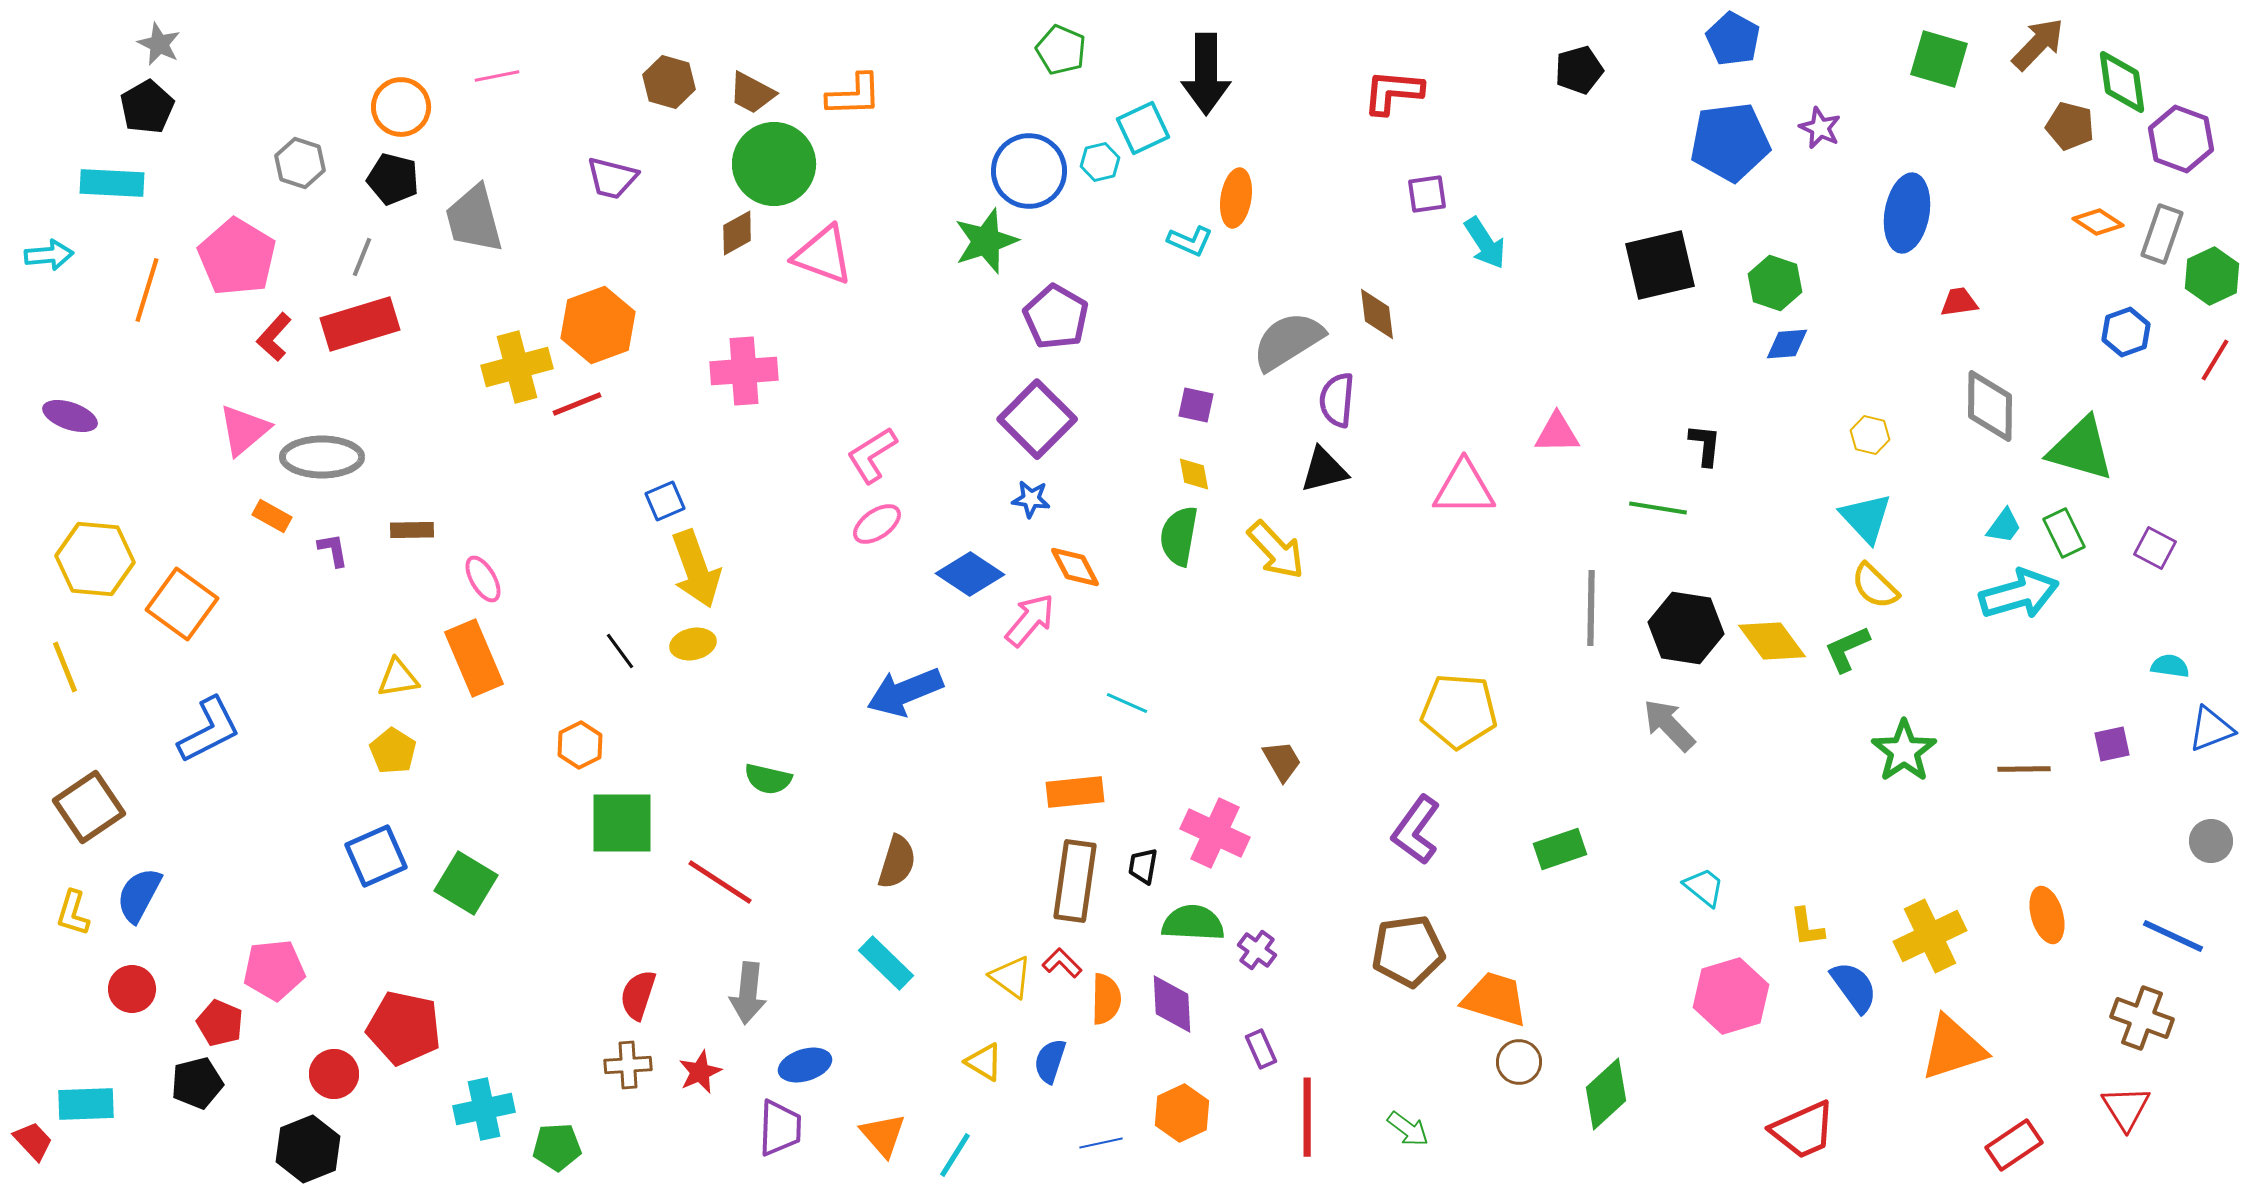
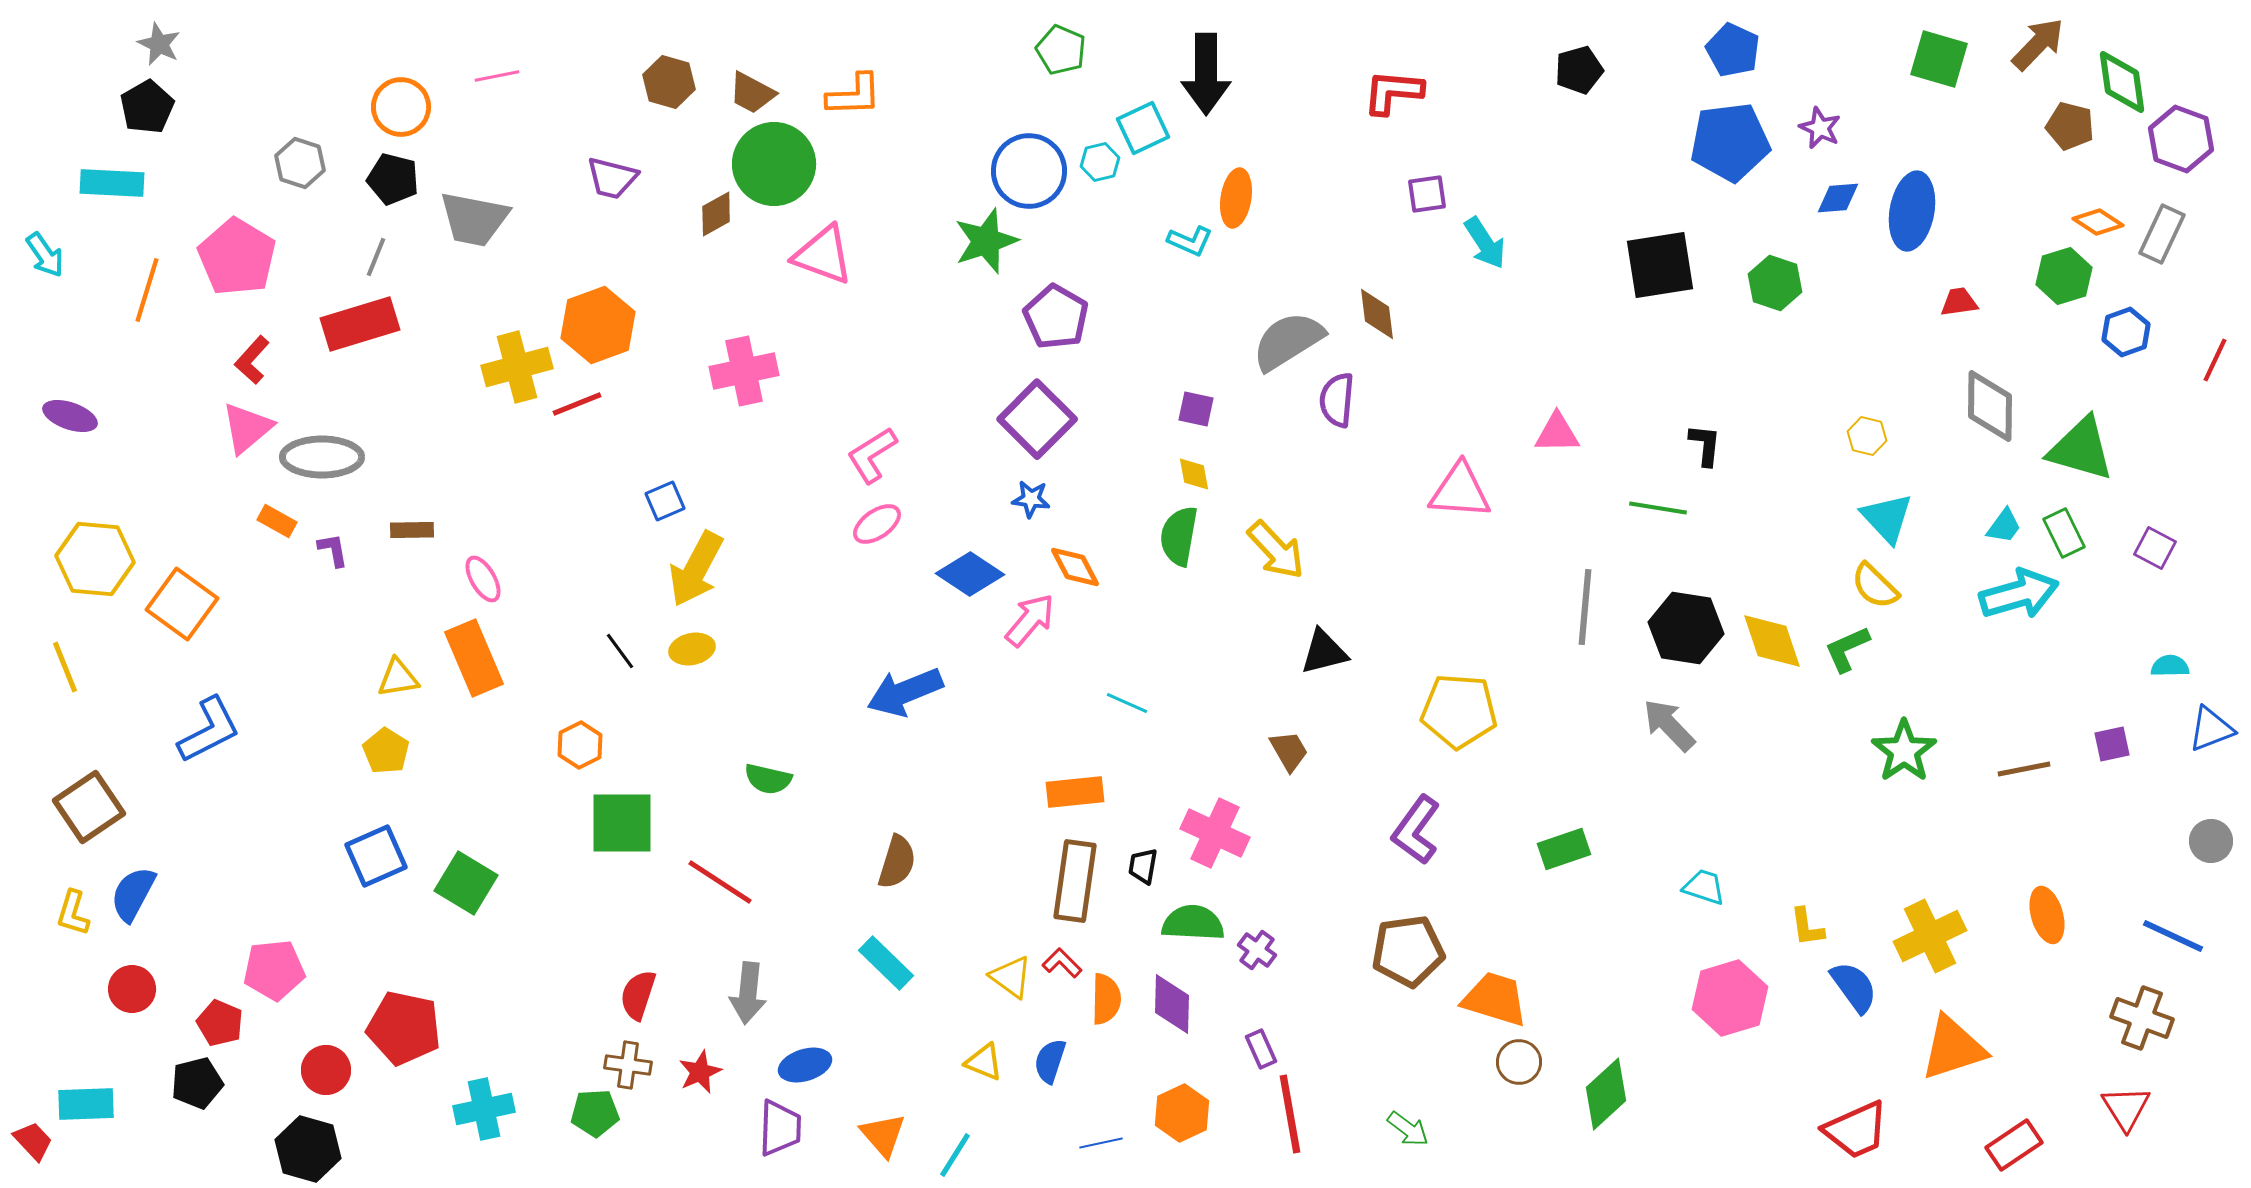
blue pentagon at (1733, 39): moved 11 px down; rotated 4 degrees counterclockwise
blue ellipse at (1907, 213): moved 5 px right, 2 px up
gray trapezoid at (474, 219): rotated 64 degrees counterclockwise
brown diamond at (737, 233): moved 21 px left, 19 px up
gray rectangle at (2162, 234): rotated 6 degrees clockwise
cyan arrow at (49, 255): moved 4 px left; rotated 60 degrees clockwise
gray line at (362, 257): moved 14 px right
black square at (1660, 265): rotated 4 degrees clockwise
green hexagon at (2212, 276): moved 148 px left; rotated 8 degrees clockwise
red L-shape at (274, 337): moved 22 px left, 23 px down
blue diamond at (1787, 344): moved 51 px right, 146 px up
red line at (2215, 360): rotated 6 degrees counterclockwise
pink cross at (744, 371): rotated 8 degrees counterclockwise
purple square at (1196, 405): moved 4 px down
pink triangle at (244, 430): moved 3 px right, 2 px up
yellow hexagon at (1870, 435): moved 3 px left, 1 px down
black triangle at (1324, 470): moved 182 px down
pink triangle at (1464, 488): moved 4 px left, 3 px down; rotated 4 degrees clockwise
orange rectangle at (272, 516): moved 5 px right, 5 px down
cyan triangle at (1866, 518): moved 21 px right
yellow arrow at (696, 569): rotated 48 degrees clockwise
gray line at (1591, 608): moved 6 px left, 1 px up; rotated 4 degrees clockwise
yellow diamond at (1772, 641): rotated 18 degrees clockwise
yellow ellipse at (693, 644): moved 1 px left, 5 px down
cyan semicircle at (2170, 666): rotated 9 degrees counterclockwise
yellow pentagon at (393, 751): moved 7 px left
brown trapezoid at (1282, 761): moved 7 px right, 10 px up
brown line at (2024, 769): rotated 10 degrees counterclockwise
green rectangle at (1560, 849): moved 4 px right
cyan trapezoid at (1704, 887): rotated 21 degrees counterclockwise
blue semicircle at (139, 895): moved 6 px left, 1 px up
pink hexagon at (1731, 996): moved 1 px left, 2 px down
purple diamond at (1172, 1004): rotated 4 degrees clockwise
yellow triangle at (984, 1062): rotated 9 degrees counterclockwise
brown cross at (628, 1065): rotated 12 degrees clockwise
red circle at (334, 1074): moved 8 px left, 4 px up
red line at (1307, 1117): moved 17 px left, 3 px up; rotated 10 degrees counterclockwise
red trapezoid at (1803, 1130): moved 53 px right
green pentagon at (557, 1147): moved 38 px right, 34 px up
black hexagon at (308, 1149): rotated 22 degrees counterclockwise
